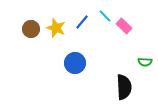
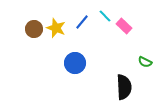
brown circle: moved 3 px right
green semicircle: rotated 24 degrees clockwise
